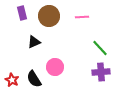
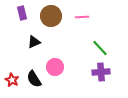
brown circle: moved 2 px right
